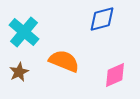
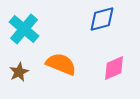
cyan cross: moved 3 px up
orange semicircle: moved 3 px left, 3 px down
pink diamond: moved 1 px left, 7 px up
